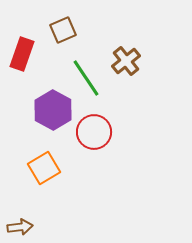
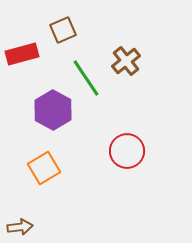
red rectangle: rotated 56 degrees clockwise
red circle: moved 33 px right, 19 px down
